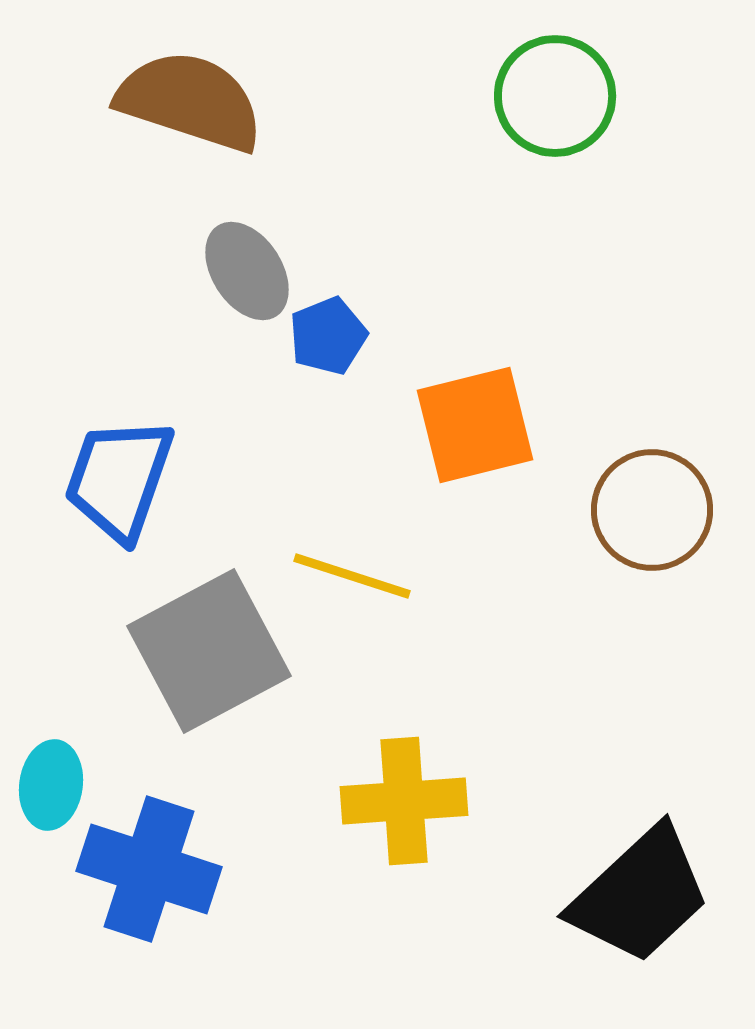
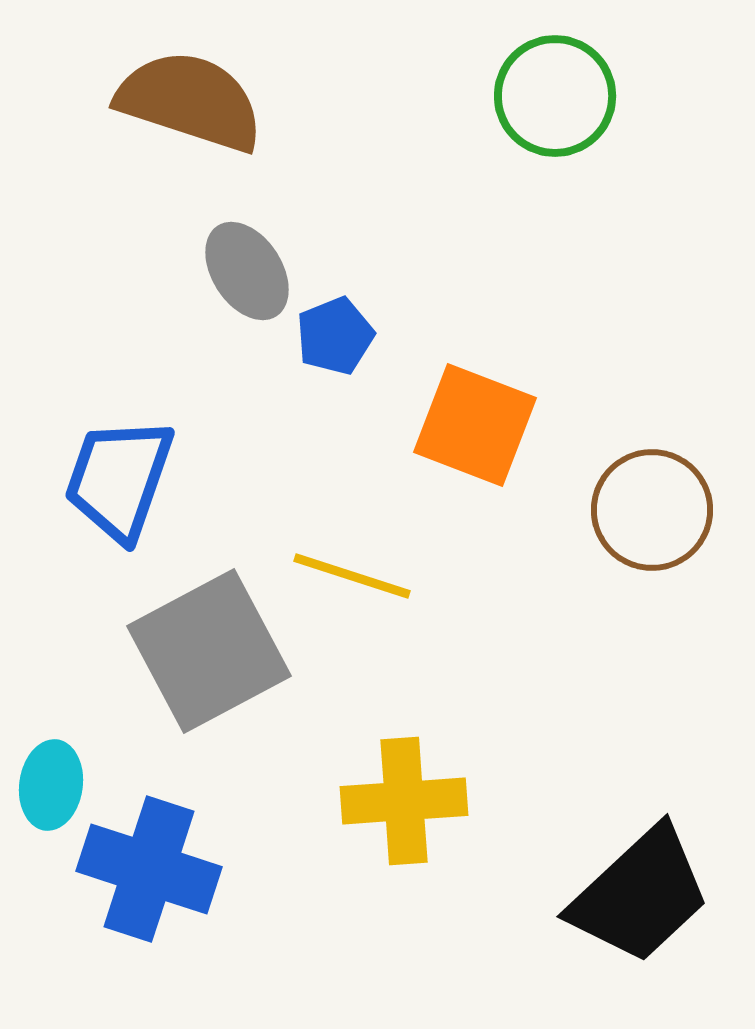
blue pentagon: moved 7 px right
orange square: rotated 35 degrees clockwise
